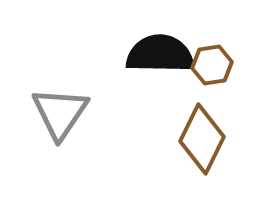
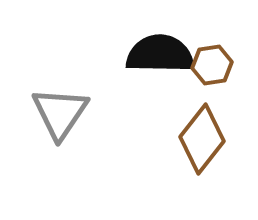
brown diamond: rotated 12 degrees clockwise
